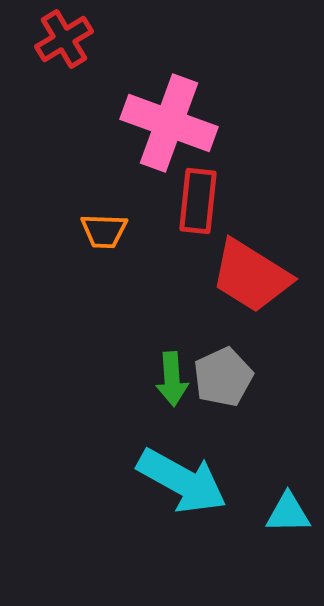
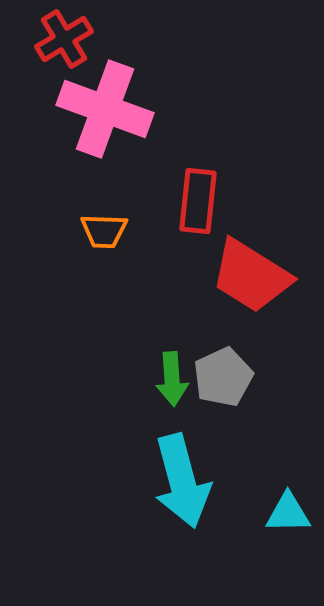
pink cross: moved 64 px left, 14 px up
cyan arrow: rotated 46 degrees clockwise
